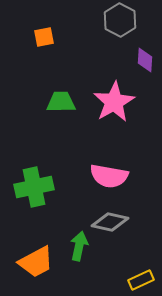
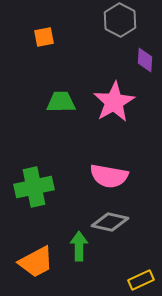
green arrow: rotated 12 degrees counterclockwise
